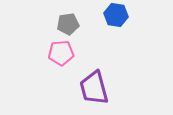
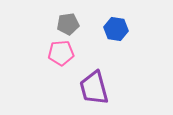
blue hexagon: moved 14 px down
